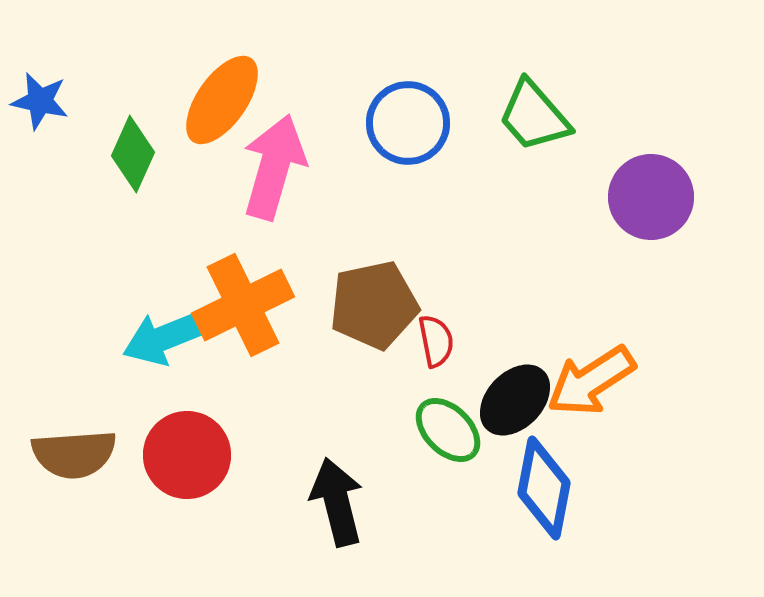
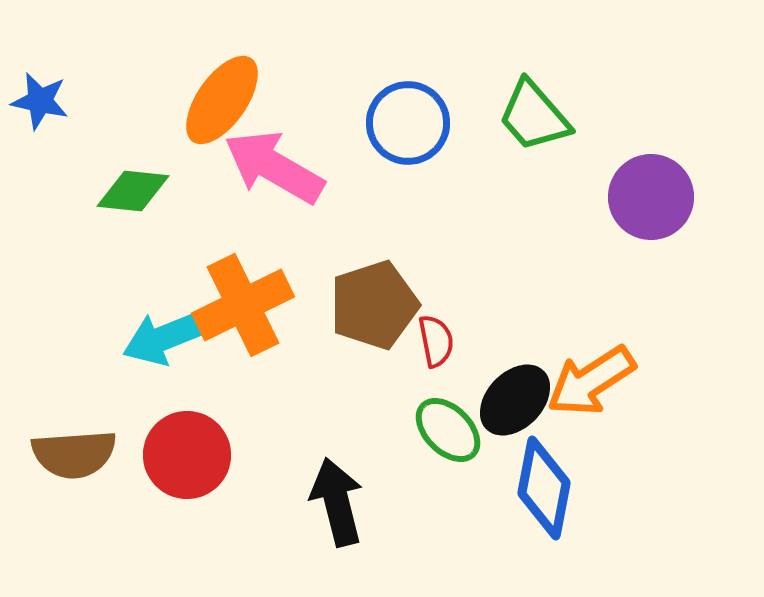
green diamond: moved 37 px down; rotated 72 degrees clockwise
pink arrow: rotated 76 degrees counterclockwise
brown pentagon: rotated 6 degrees counterclockwise
